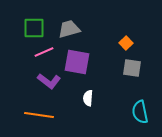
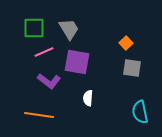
gray trapezoid: rotated 75 degrees clockwise
